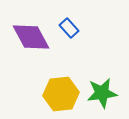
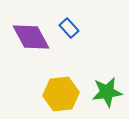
green star: moved 5 px right, 1 px up
